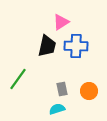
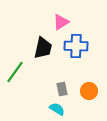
black trapezoid: moved 4 px left, 2 px down
green line: moved 3 px left, 7 px up
cyan semicircle: rotated 49 degrees clockwise
